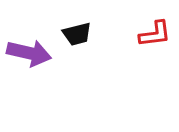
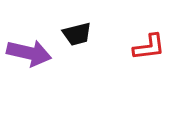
red L-shape: moved 6 px left, 13 px down
